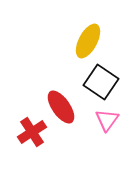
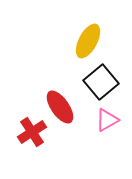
black square: rotated 16 degrees clockwise
red ellipse: moved 1 px left
pink triangle: rotated 25 degrees clockwise
